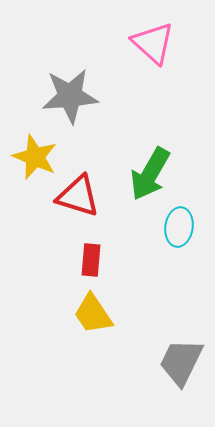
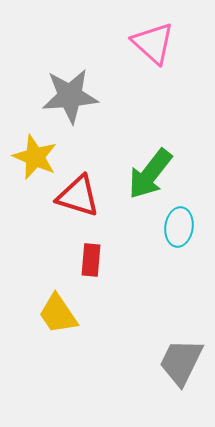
green arrow: rotated 8 degrees clockwise
yellow trapezoid: moved 35 px left
